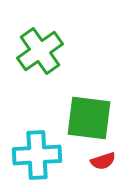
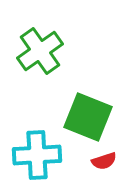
green square: moved 1 px left, 1 px up; rotated 15 degrees clockwise
red semicircle: moved 1 px right
